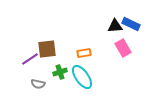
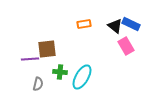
black triangle: rotated 42 degrees clockwise
pink rectangle: moved 3 px right, 2 px up
orange rectangle: moved 29 px up
purple line: rotated 30 degrees clockwise
green cross: rotated 24 degrees clockwise
cyan ellipse: rotated 65 degrees clockwise
gray semicircle: rotated 88 degrees counterclockwise
